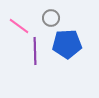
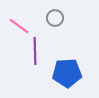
gray circle: moved 4 px right
blue pentagon: moved 29 px down
